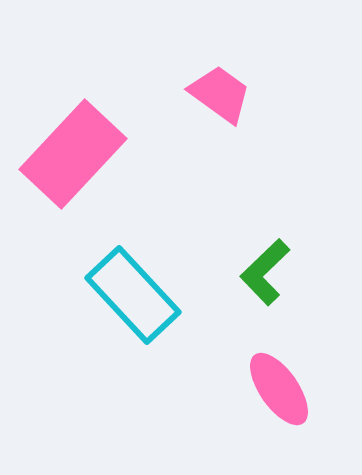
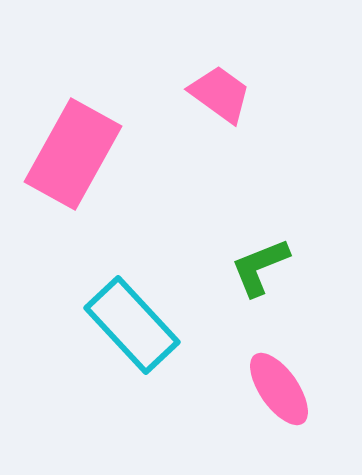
pink rectangle: rotated 14 degrees counterclockwise
green L-shape: moved 5 px left, 5 px up; rotated 22 degrees clockwise
cyan rectangle: moved 1 px left, 30 px down
